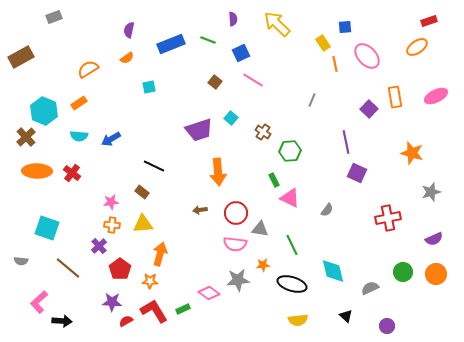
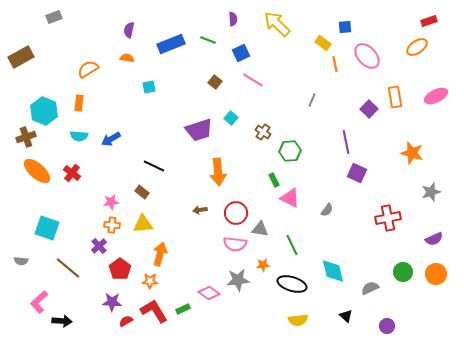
yellow rectangle at (323, 43): rotated 21 degrees counterclockwise
orange semicircle at (127, 58): rotated 136 degrees counterclockwise
orange rectangle at (79, 103): rotated 49 degrees counterclockwise
brown cross at (26, 137): rotated 24 degrees clockwise
orange ellipse at (37, 171): rotated 40 degrees clockwise
